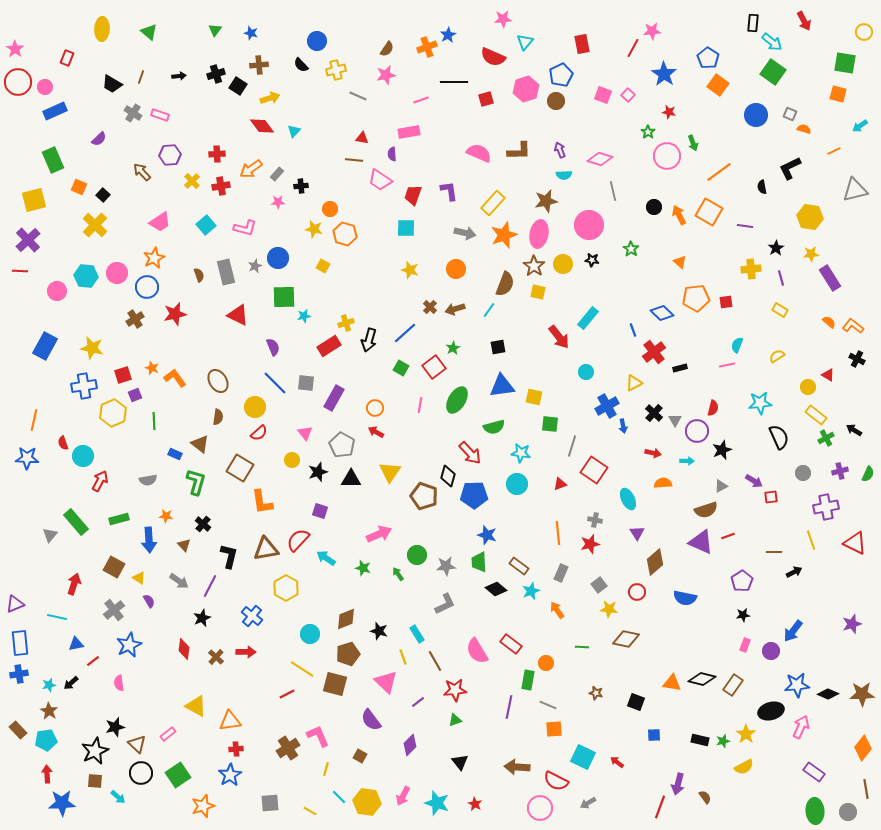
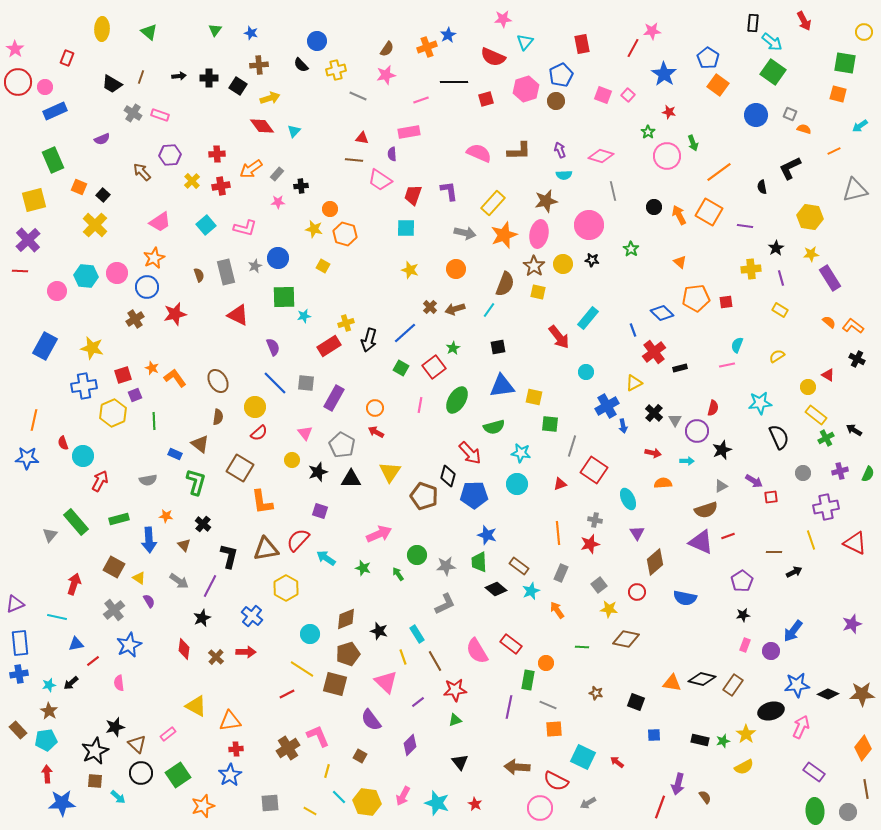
black cross at (216, 74): moved 7 px left, 4 px down; rotated 18 degrees clockwise
purple semicircle at (99, 139): moved 3 px right; rotated 21 degrees clockwise
pink diamond at (600, 159): moved 1 px right, 3 px up
yellow line at (326, 769): moved 1 px right, 2 px down
